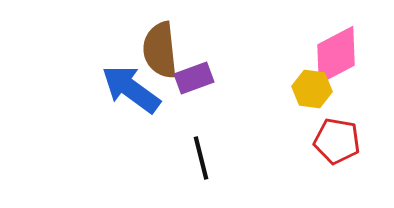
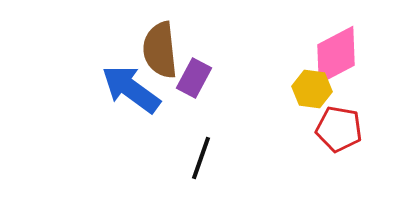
purple rectangle: rotated 42 degrees counterclockwise
red pentagon: moved 2 px right, 12 px up
black line: rotated 33 degrees clockwise
